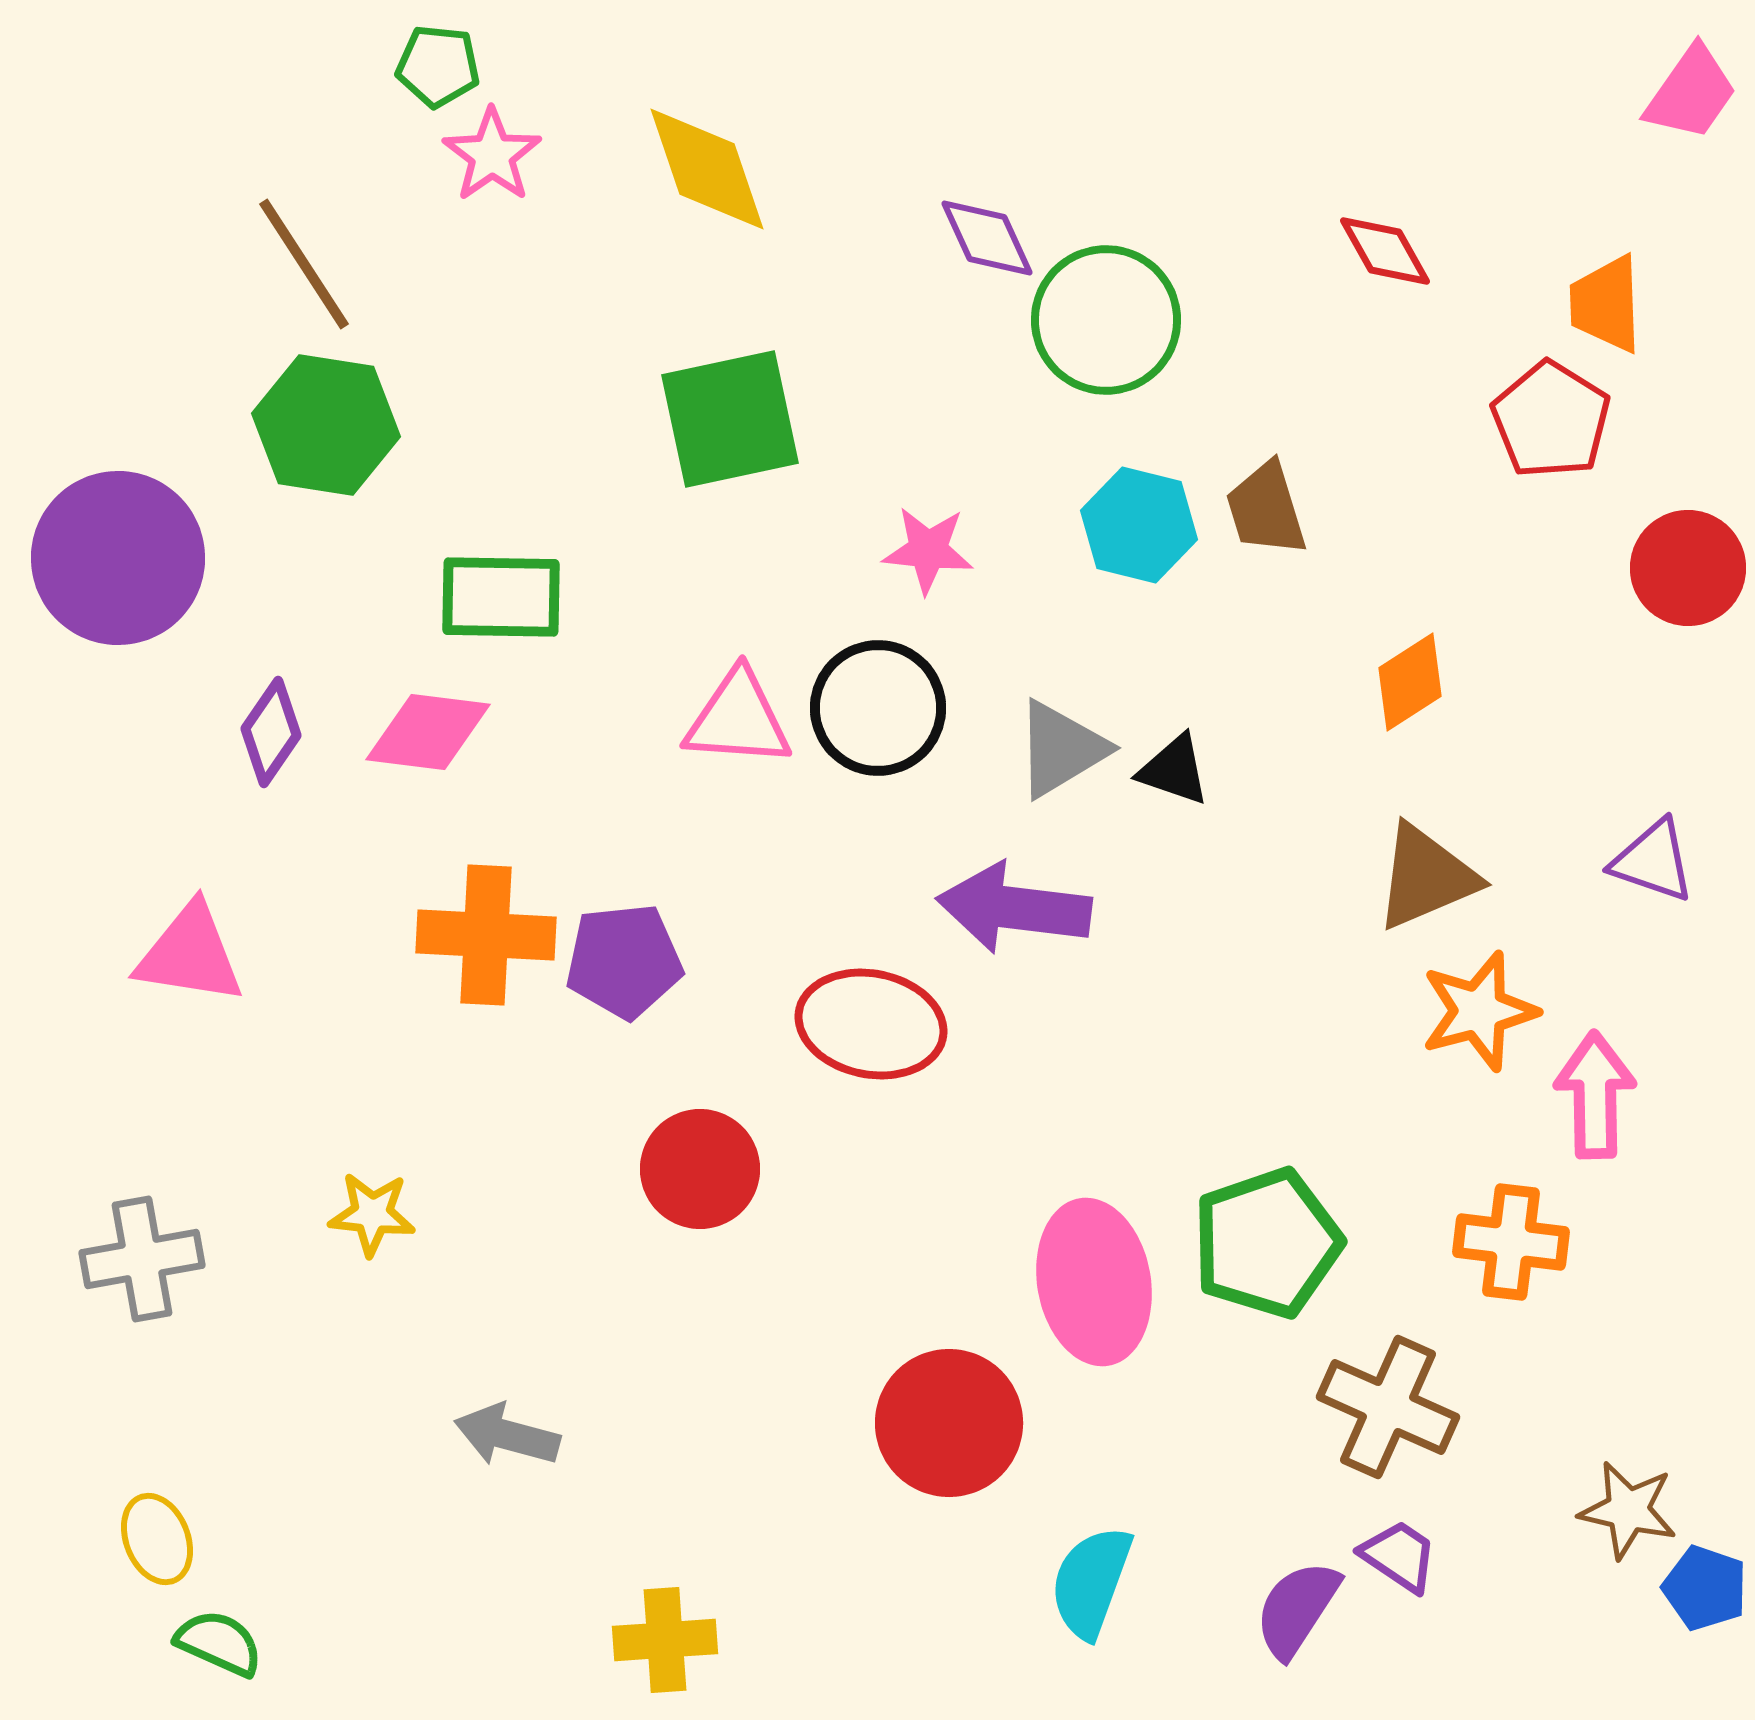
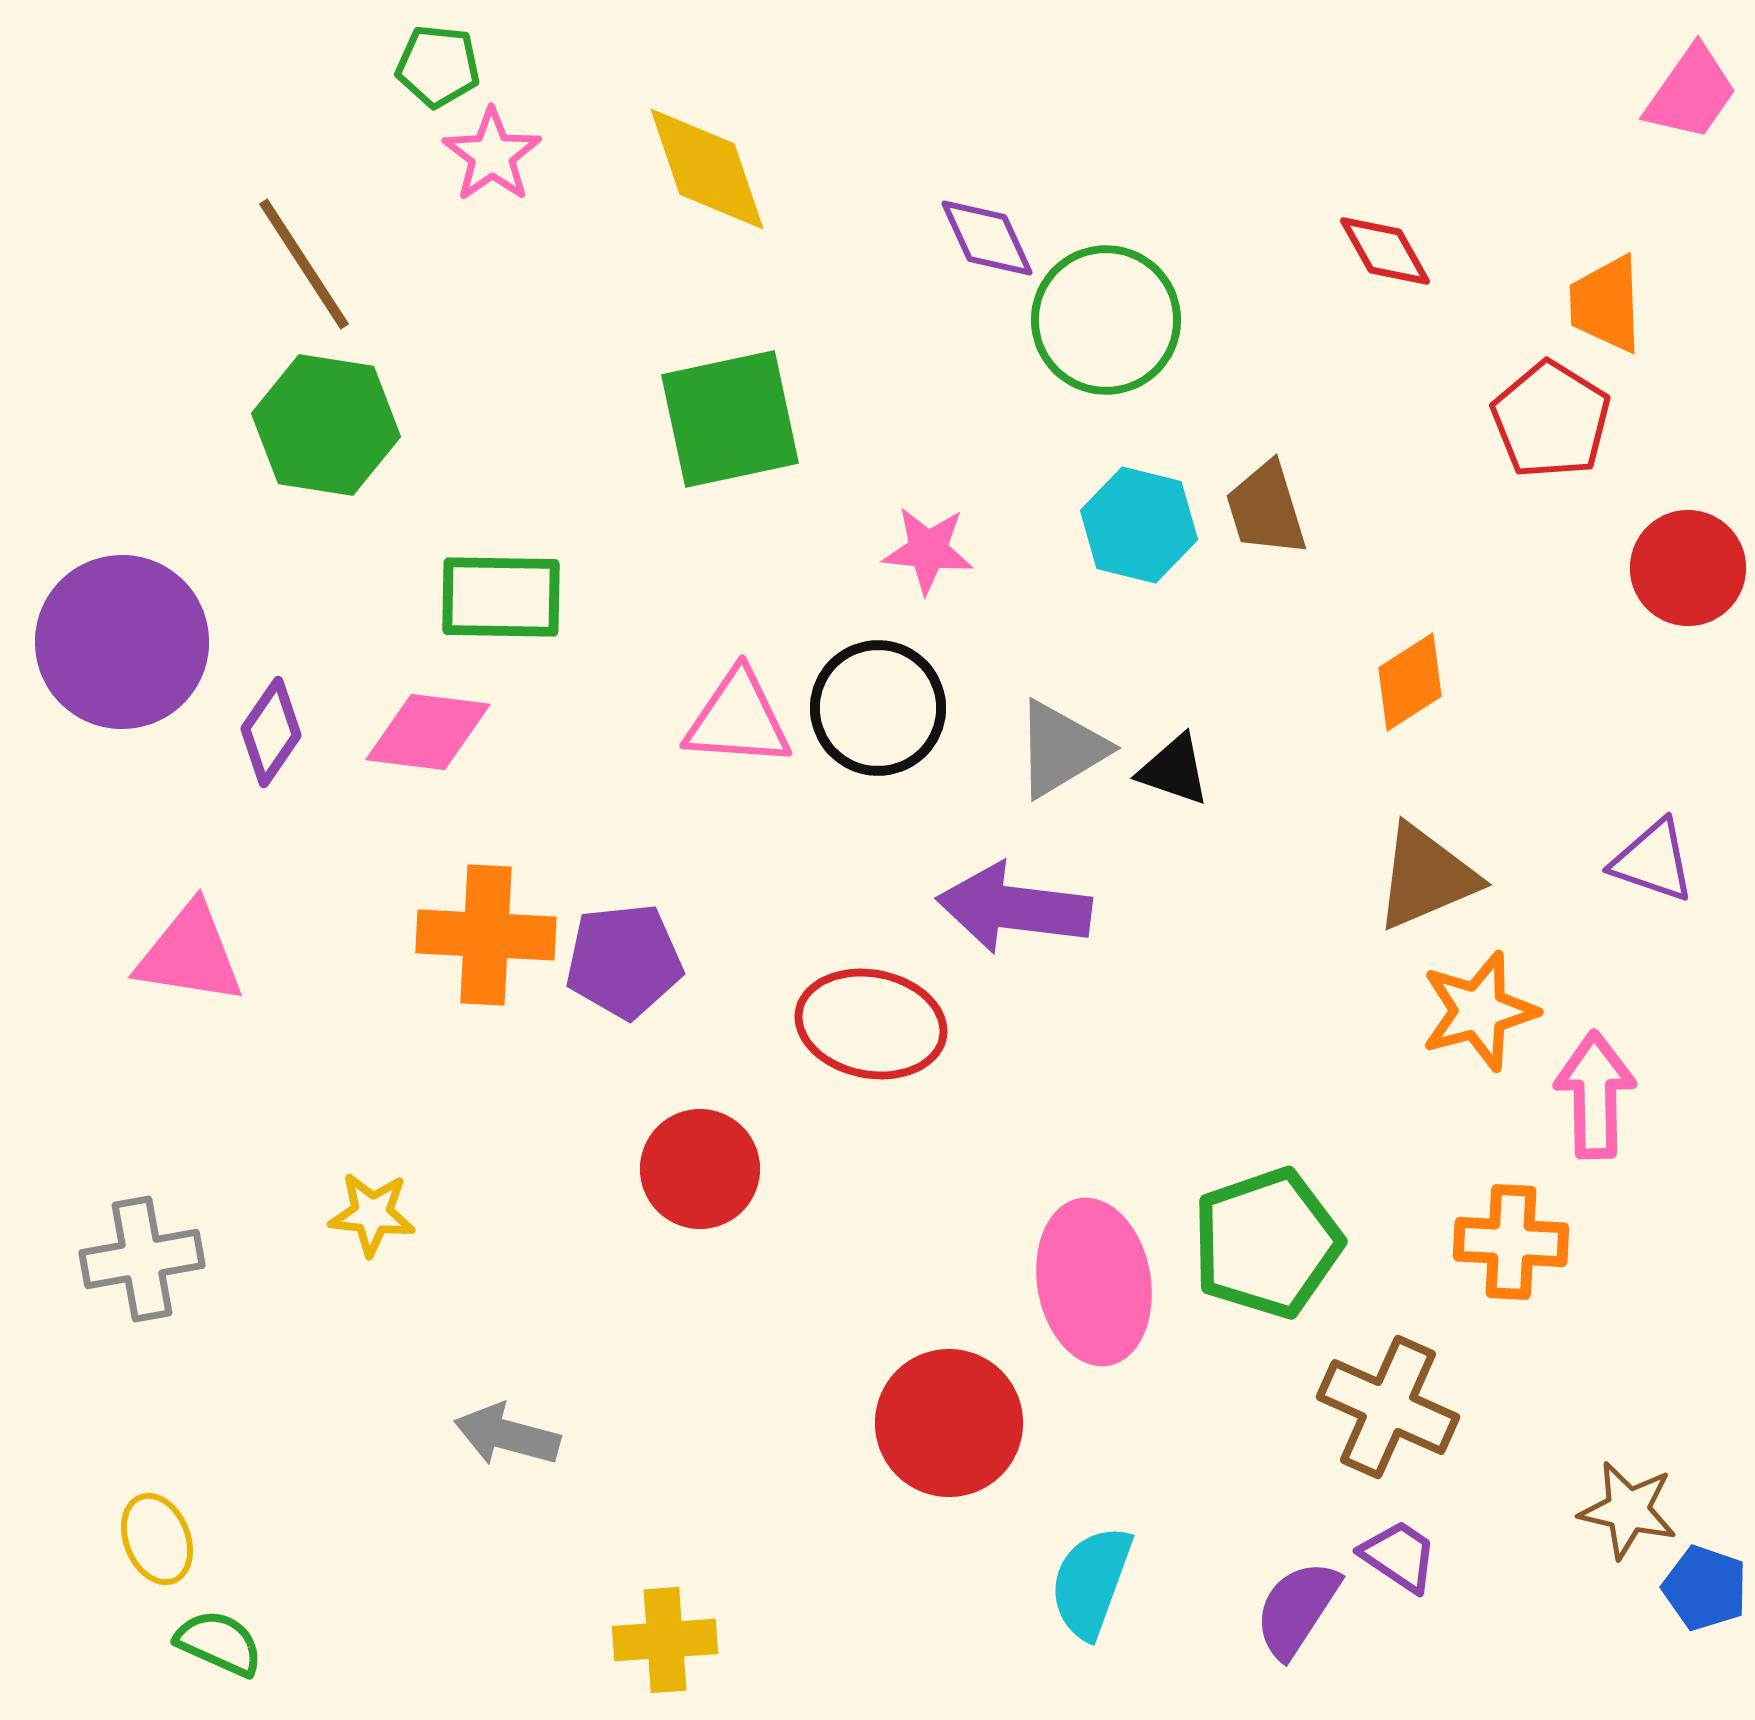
purple circle at (118, 558): moved 4 px right, 84 px down
orange cross at (1511, 1242): rotated 4 degrees counterclockwise
